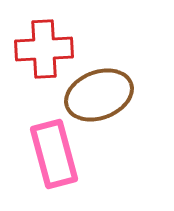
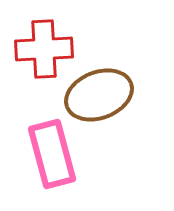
pink rectangle: moved 2 px left
